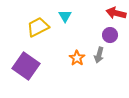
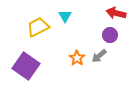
gray arrow: moved 1 px down; rotated 35 degrees clockwise
